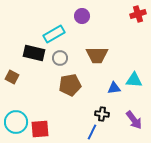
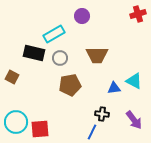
cyan triangle: moved 1 px down; rotated 24 degrees clockwise
